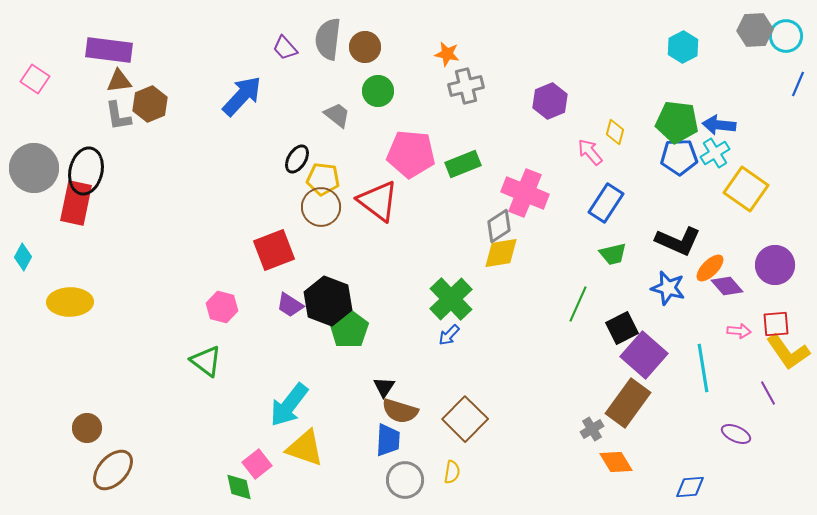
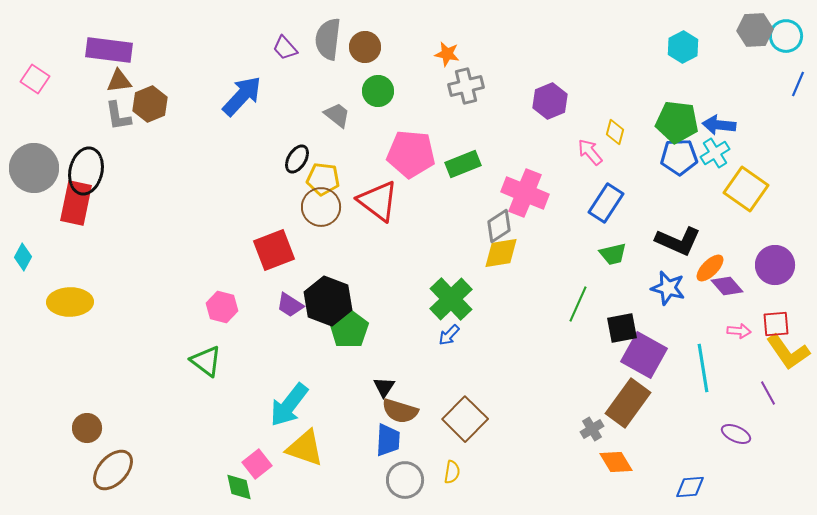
black square at (622, 328): rotated 16 degrees clockwise
purple square at (644, 355): rotated 12 degrees counterclockwise
